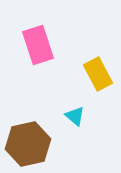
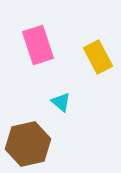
yellow rectangle: moved 17 px up
cyan triangle: moved 14 px left, 14 px up
